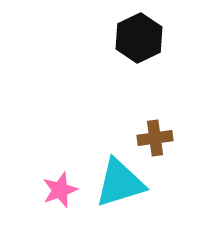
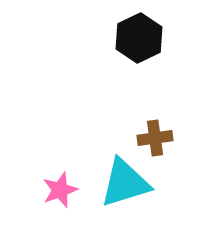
cyan triangle: moved 5 px right
